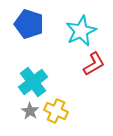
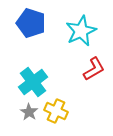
blue pentagon: moved 2 px right, 1 px up
red L-shape: moved 5 px down
gray star: moved 1 px left, 1 px down
